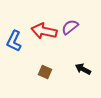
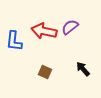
blue L-shape: rotated 20 degrees counterclockwise
black arrow: rotated 21 degrees clockwise
